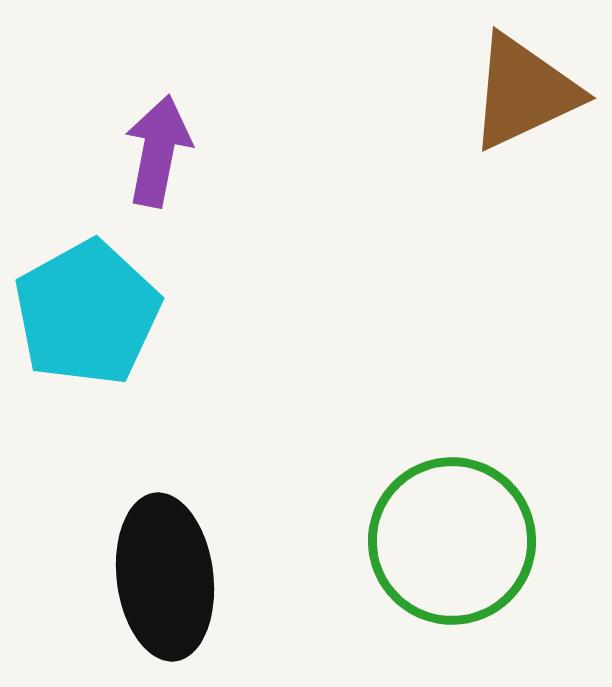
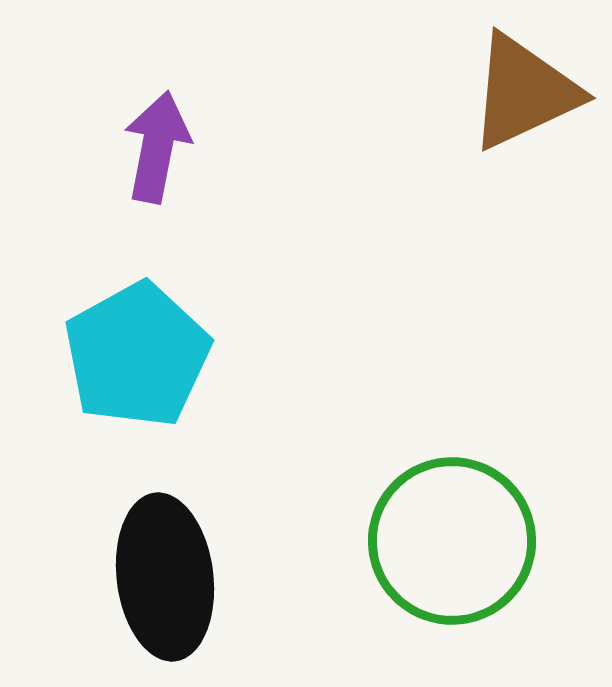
purple arrow: moved 1 px left, 4 px up
cyan pentagon: moved 50 px right, 42 px down
